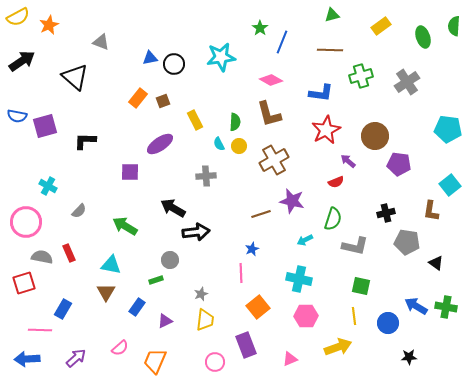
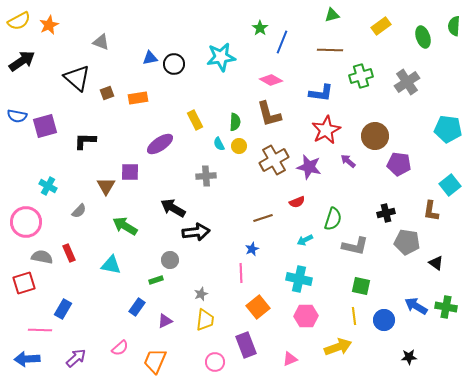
yellow semicircle at (18, 17): moved 1 px right, 4 px down
black triangle at (75, 77): moved 2 px right, 1 px down
orange rectangle at (138, 98): rotated 42 degrees clockwise
brown square at (163, 101): moved 56 px left, 8 px up
red semicircle at (336, 182): moved 39 px left, 20 px down
purple star at (292, 201): moved 17 px right, 34 px up
brown line at (261, 214): moved 2 px right, 4 px down
brown triangle at (106, 292): moved 106 px up
blue circle at (388, 323): moved 4 px left, 3 px up
